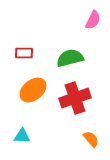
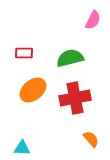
red cross: rotated 8 degrees clockwise
cyan triangle: moved 12 px down
